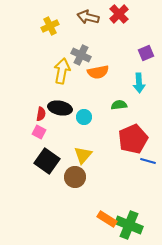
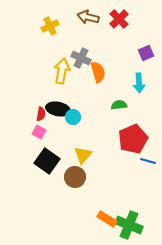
red cross: moved 5 px down
gray cross: moved 3 px down
orange semicircle: rotated 95 degrees counterclockwise
black ellipse: moved 2 px left, 1 px down
cyan circle: moved 11 px left
